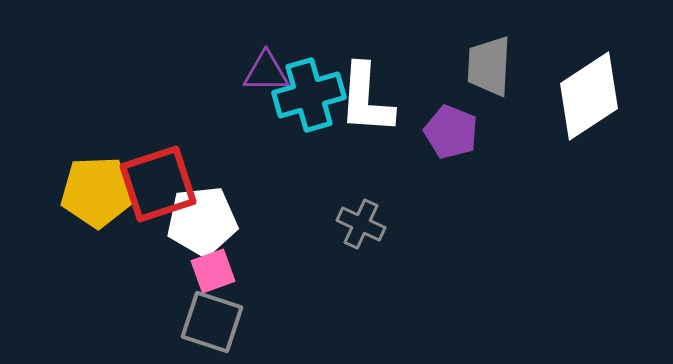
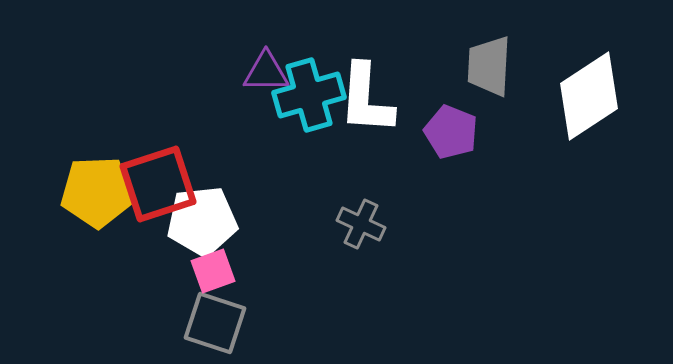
gray square: moved 3 px right, 1 px down
